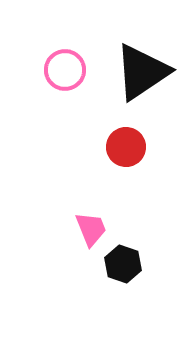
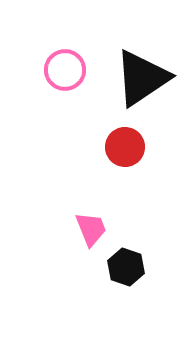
black triangle: moved 6 px down
red circle: moved 1 px left
black hexagon: moved 3 px right, 3 px down
